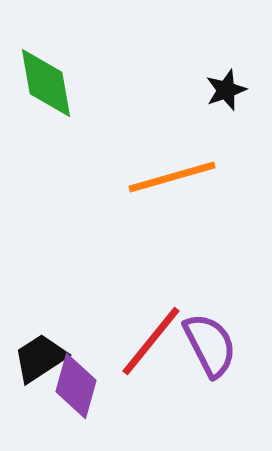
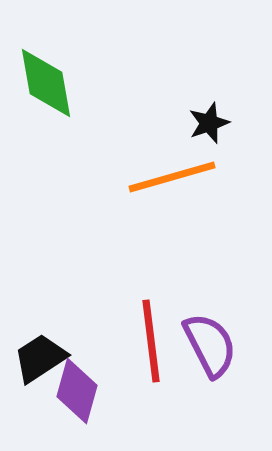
black star: moved 17 px left, 33 px down
red line: rotated 46 degrees counterclockwise
purple diamond: moved 1 px right, 5 px down
